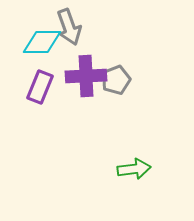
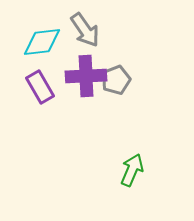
gray arrow: moved 16 px right, 3 px down; rotated 15 degrees counterclockwise
cyan diamond: rotated 6 degrees counterclockwise
purple rectangle: rotated 52 degrees counterclockwise
green arrow: moved 2 px left, 1 px down; rotated 60 degrees counterclockwise
